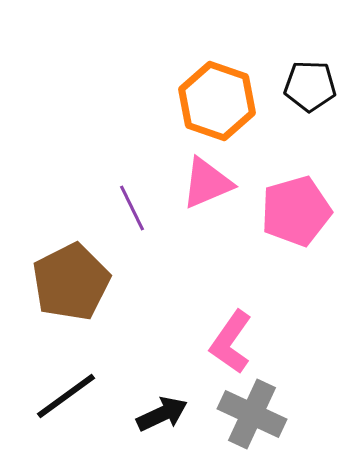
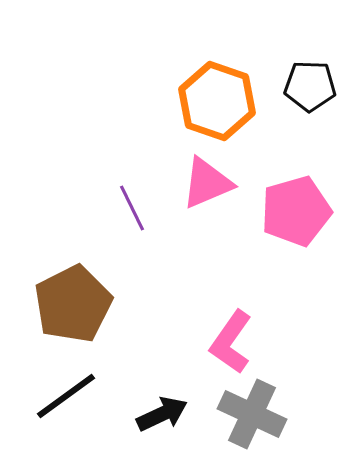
brown pentagon: moved 2 px right, 22 px down
